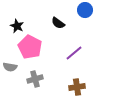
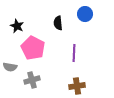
blue circle: moved 4 px down
black semicircle: rotated 48 degrees clockwise
pink pentagon: moved 3 px right, 1 px down
purple line: rotated 48 degrees counterclockwise
gray cross: moved 3 px left, 1 px down
brown cross: moved 1 px up
